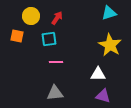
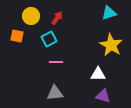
cyan square: rotated 21 degrees counterclockwise
yellow star: moved 1 px right
